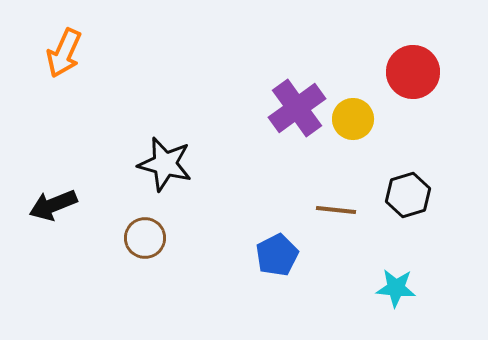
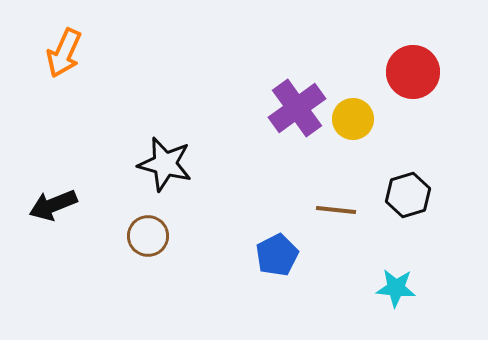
brown circle: moved 3 px right, 2 px up
